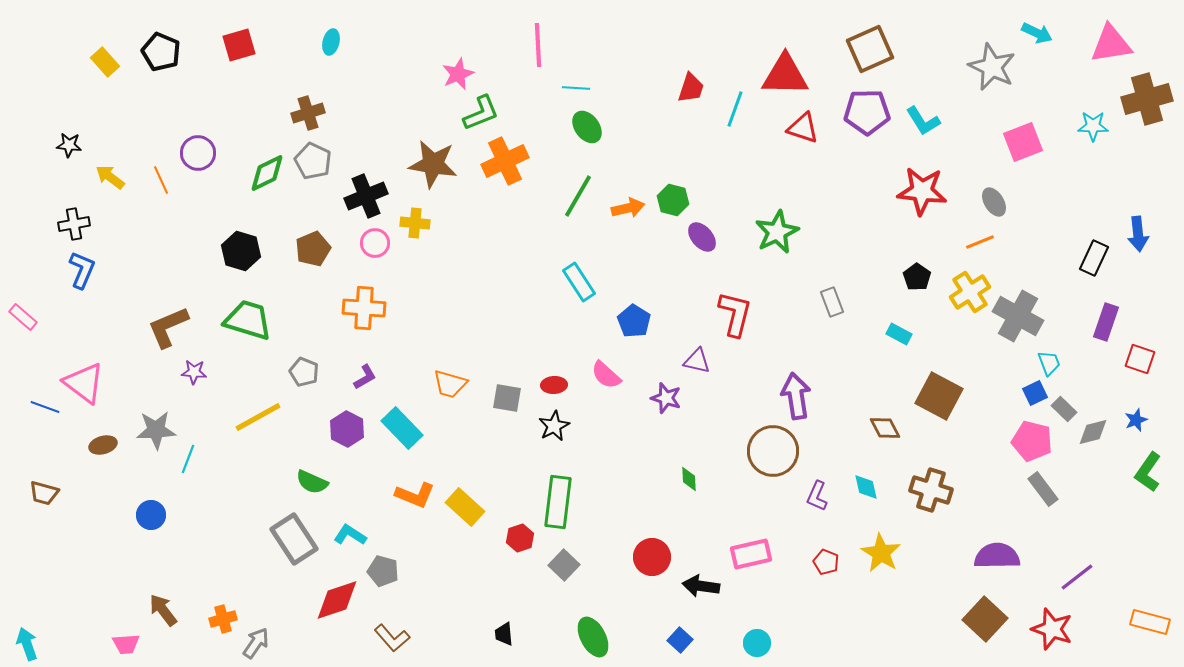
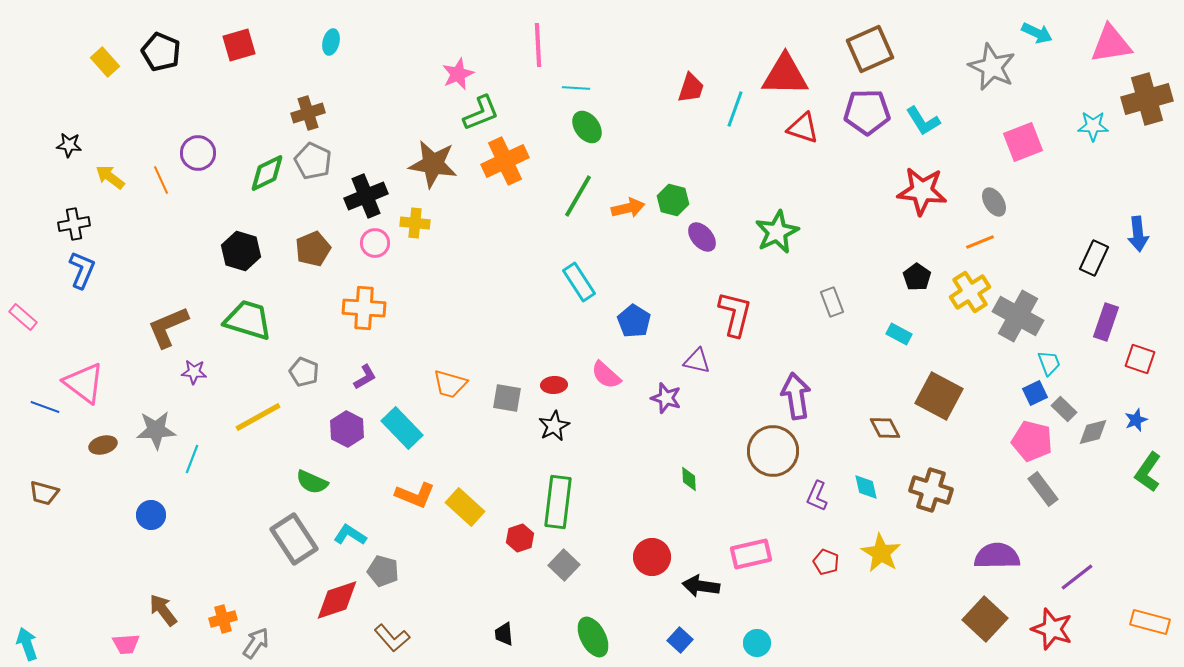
cyan line at (188, 459): moved 4 px right
